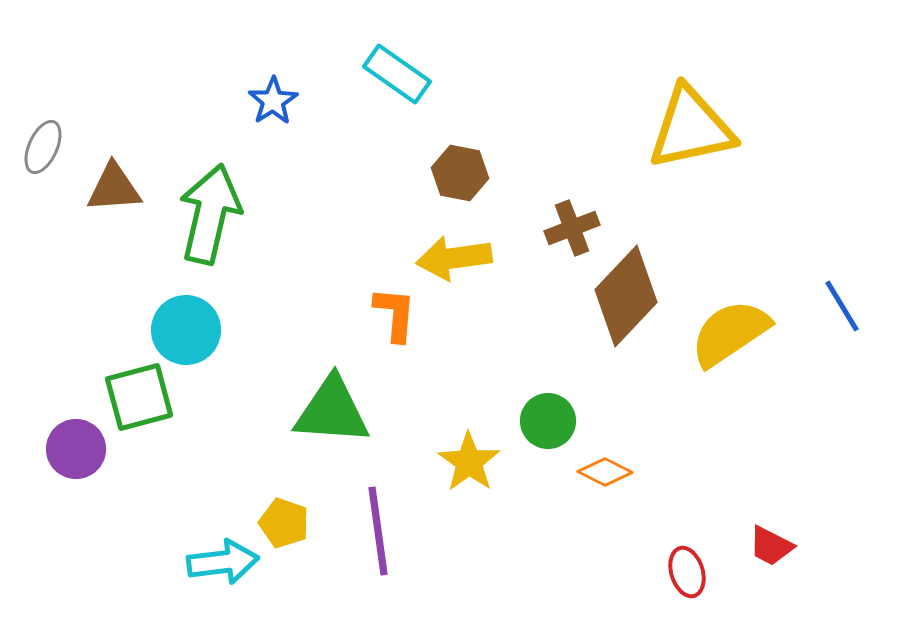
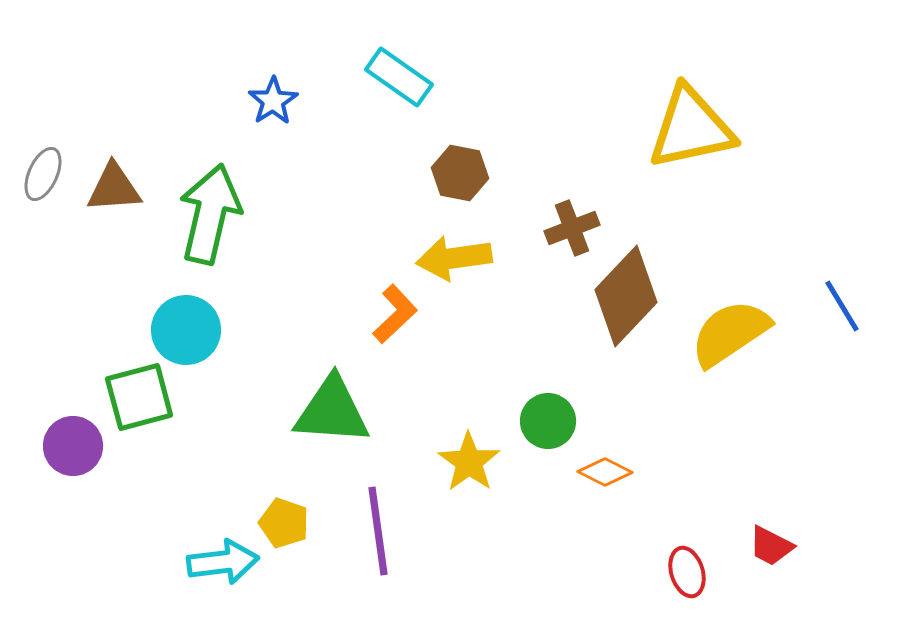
cyan rectangle: moved 2 px right, 3 px down
gray ellipse: moved 27 px down
orange L-shape: rotated 42 degrees clockwise
purple circle: moved 3 px left, 3 px up
